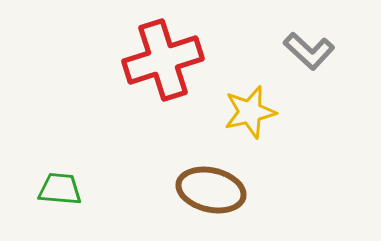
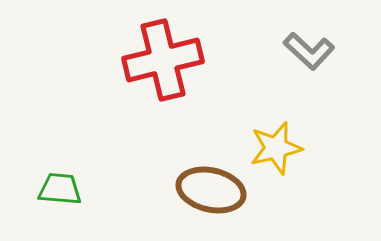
red cross: rotated 4 degrees clockwise
yellow star: moved 26 px right, 36 px down
